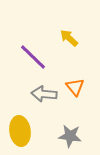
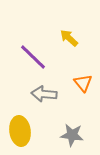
orange triangle: moved 8 px right, 4 px up
gray star: moved 2 px right, 1 px up
